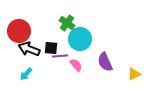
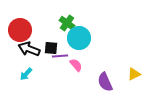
red circle: moved 1 px right, 1 px up
cyan circle: moved 1 px left, 1 px up
purple semicircle: moved 20 px down
